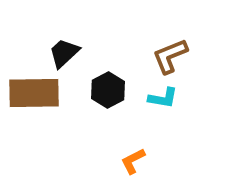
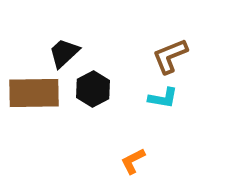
black hexagon: moved 15 px left, 1 px up
